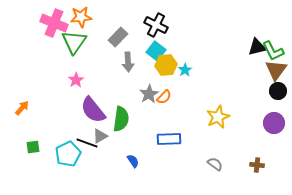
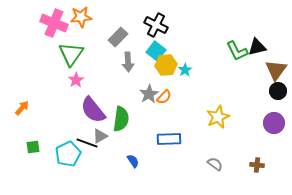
green triangle: moved 3 px left, 12 px down
green L-shape: moved 36 px left
